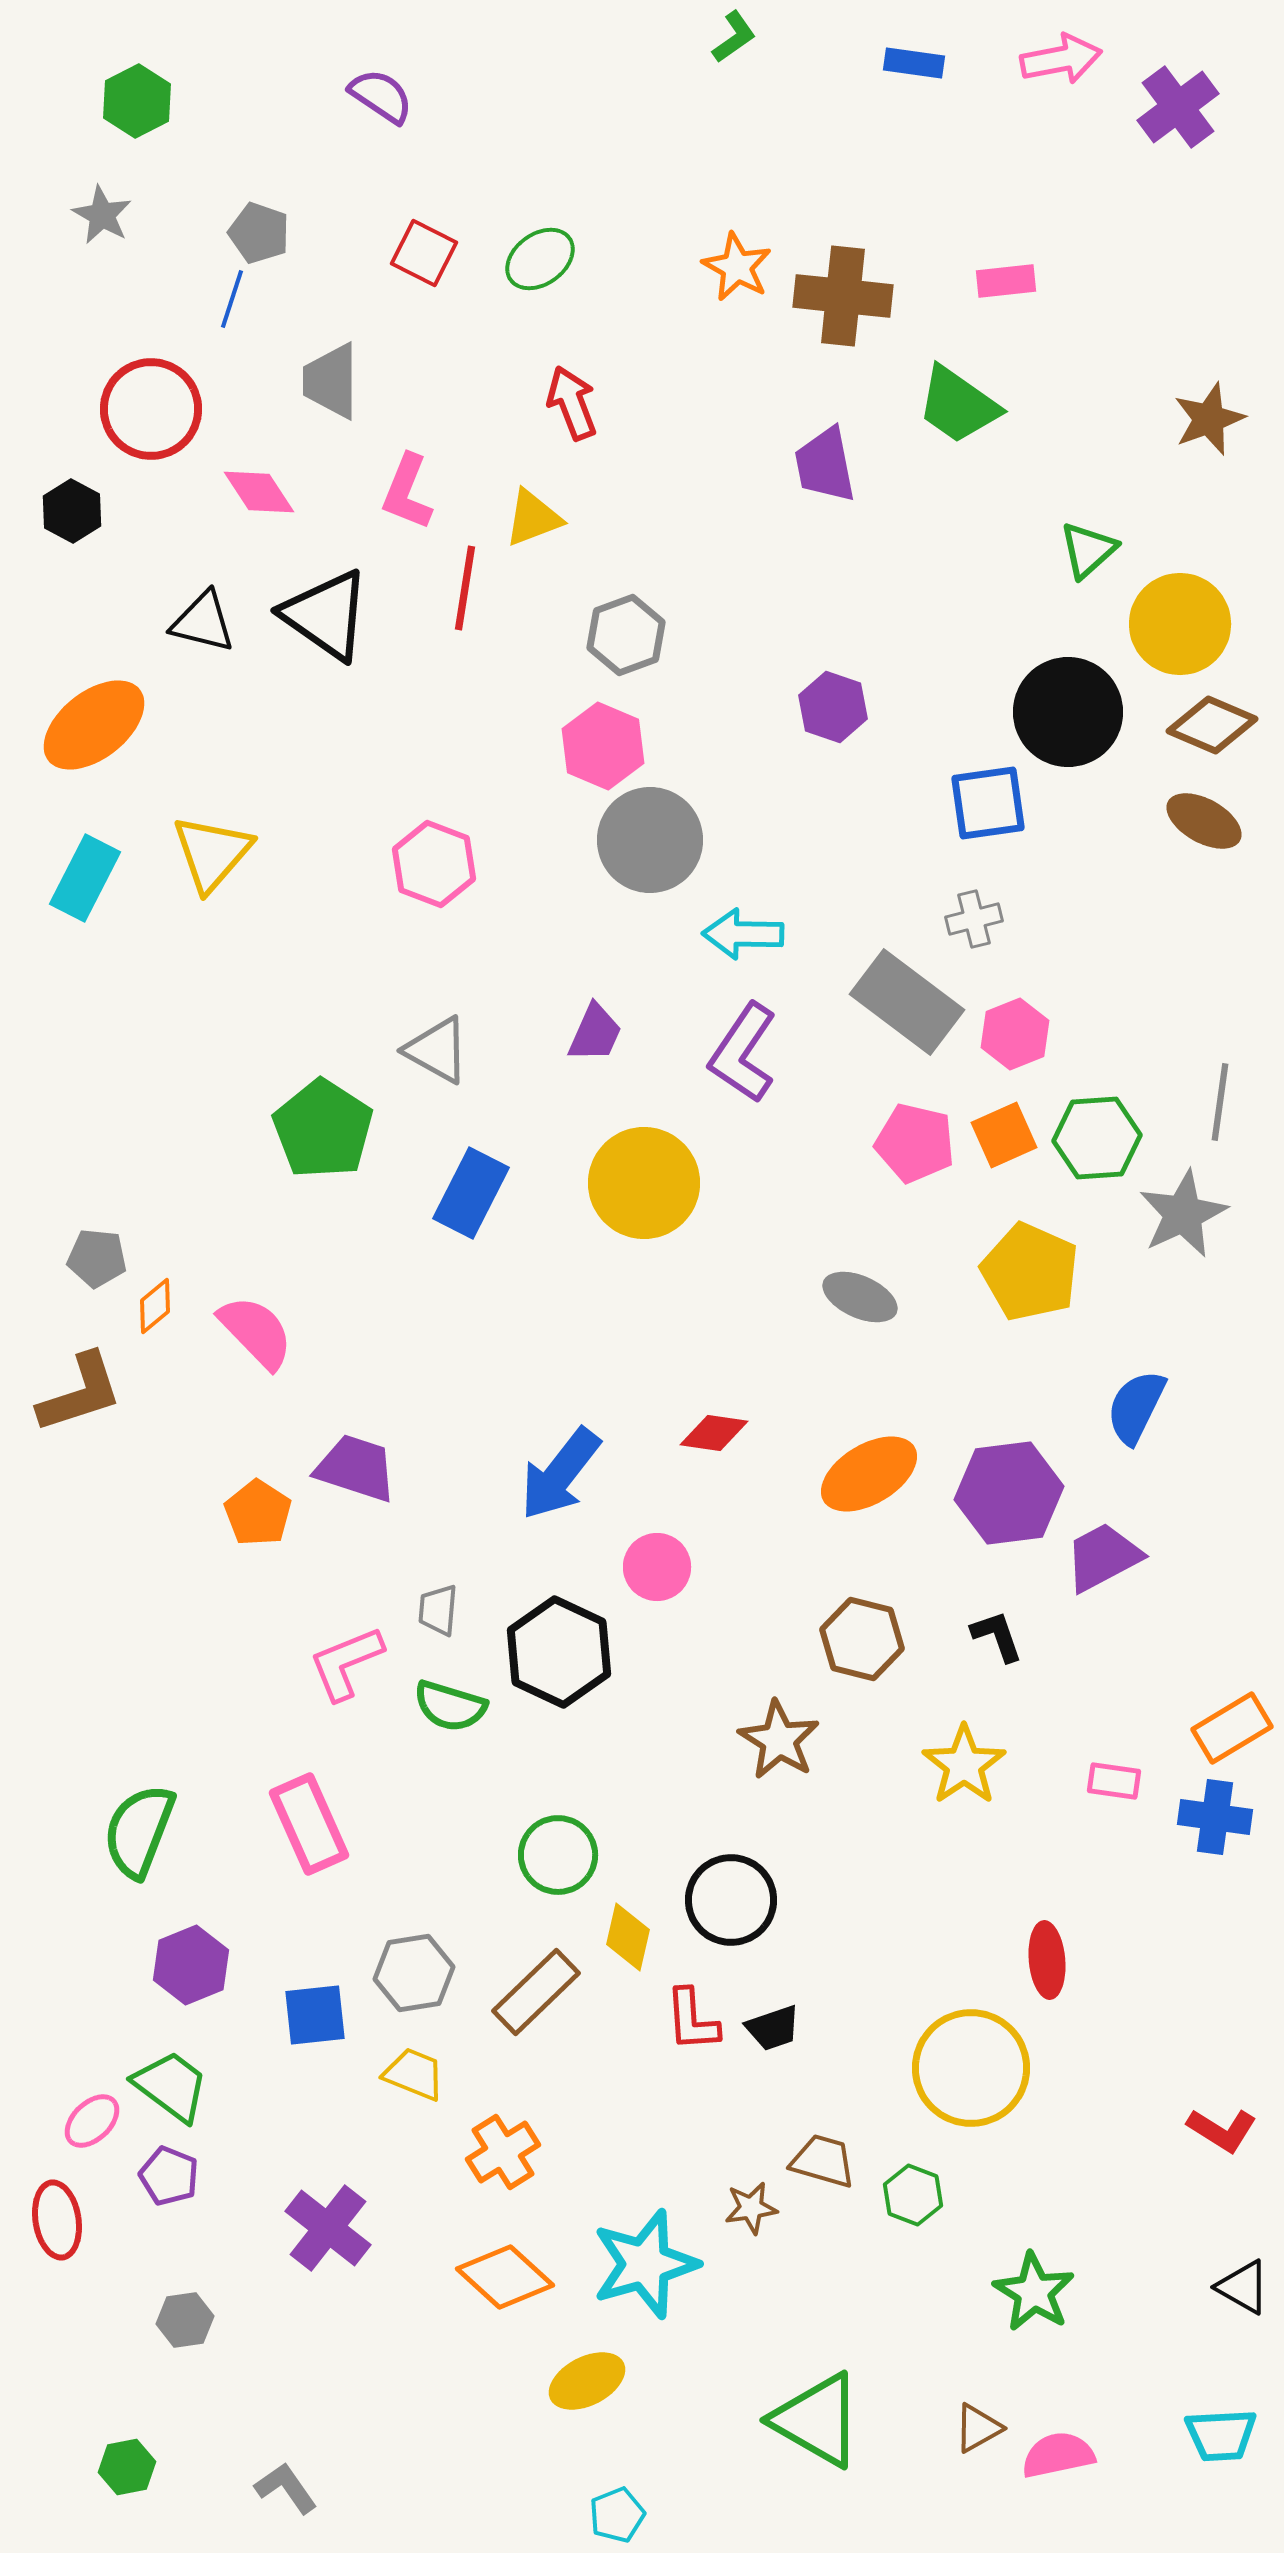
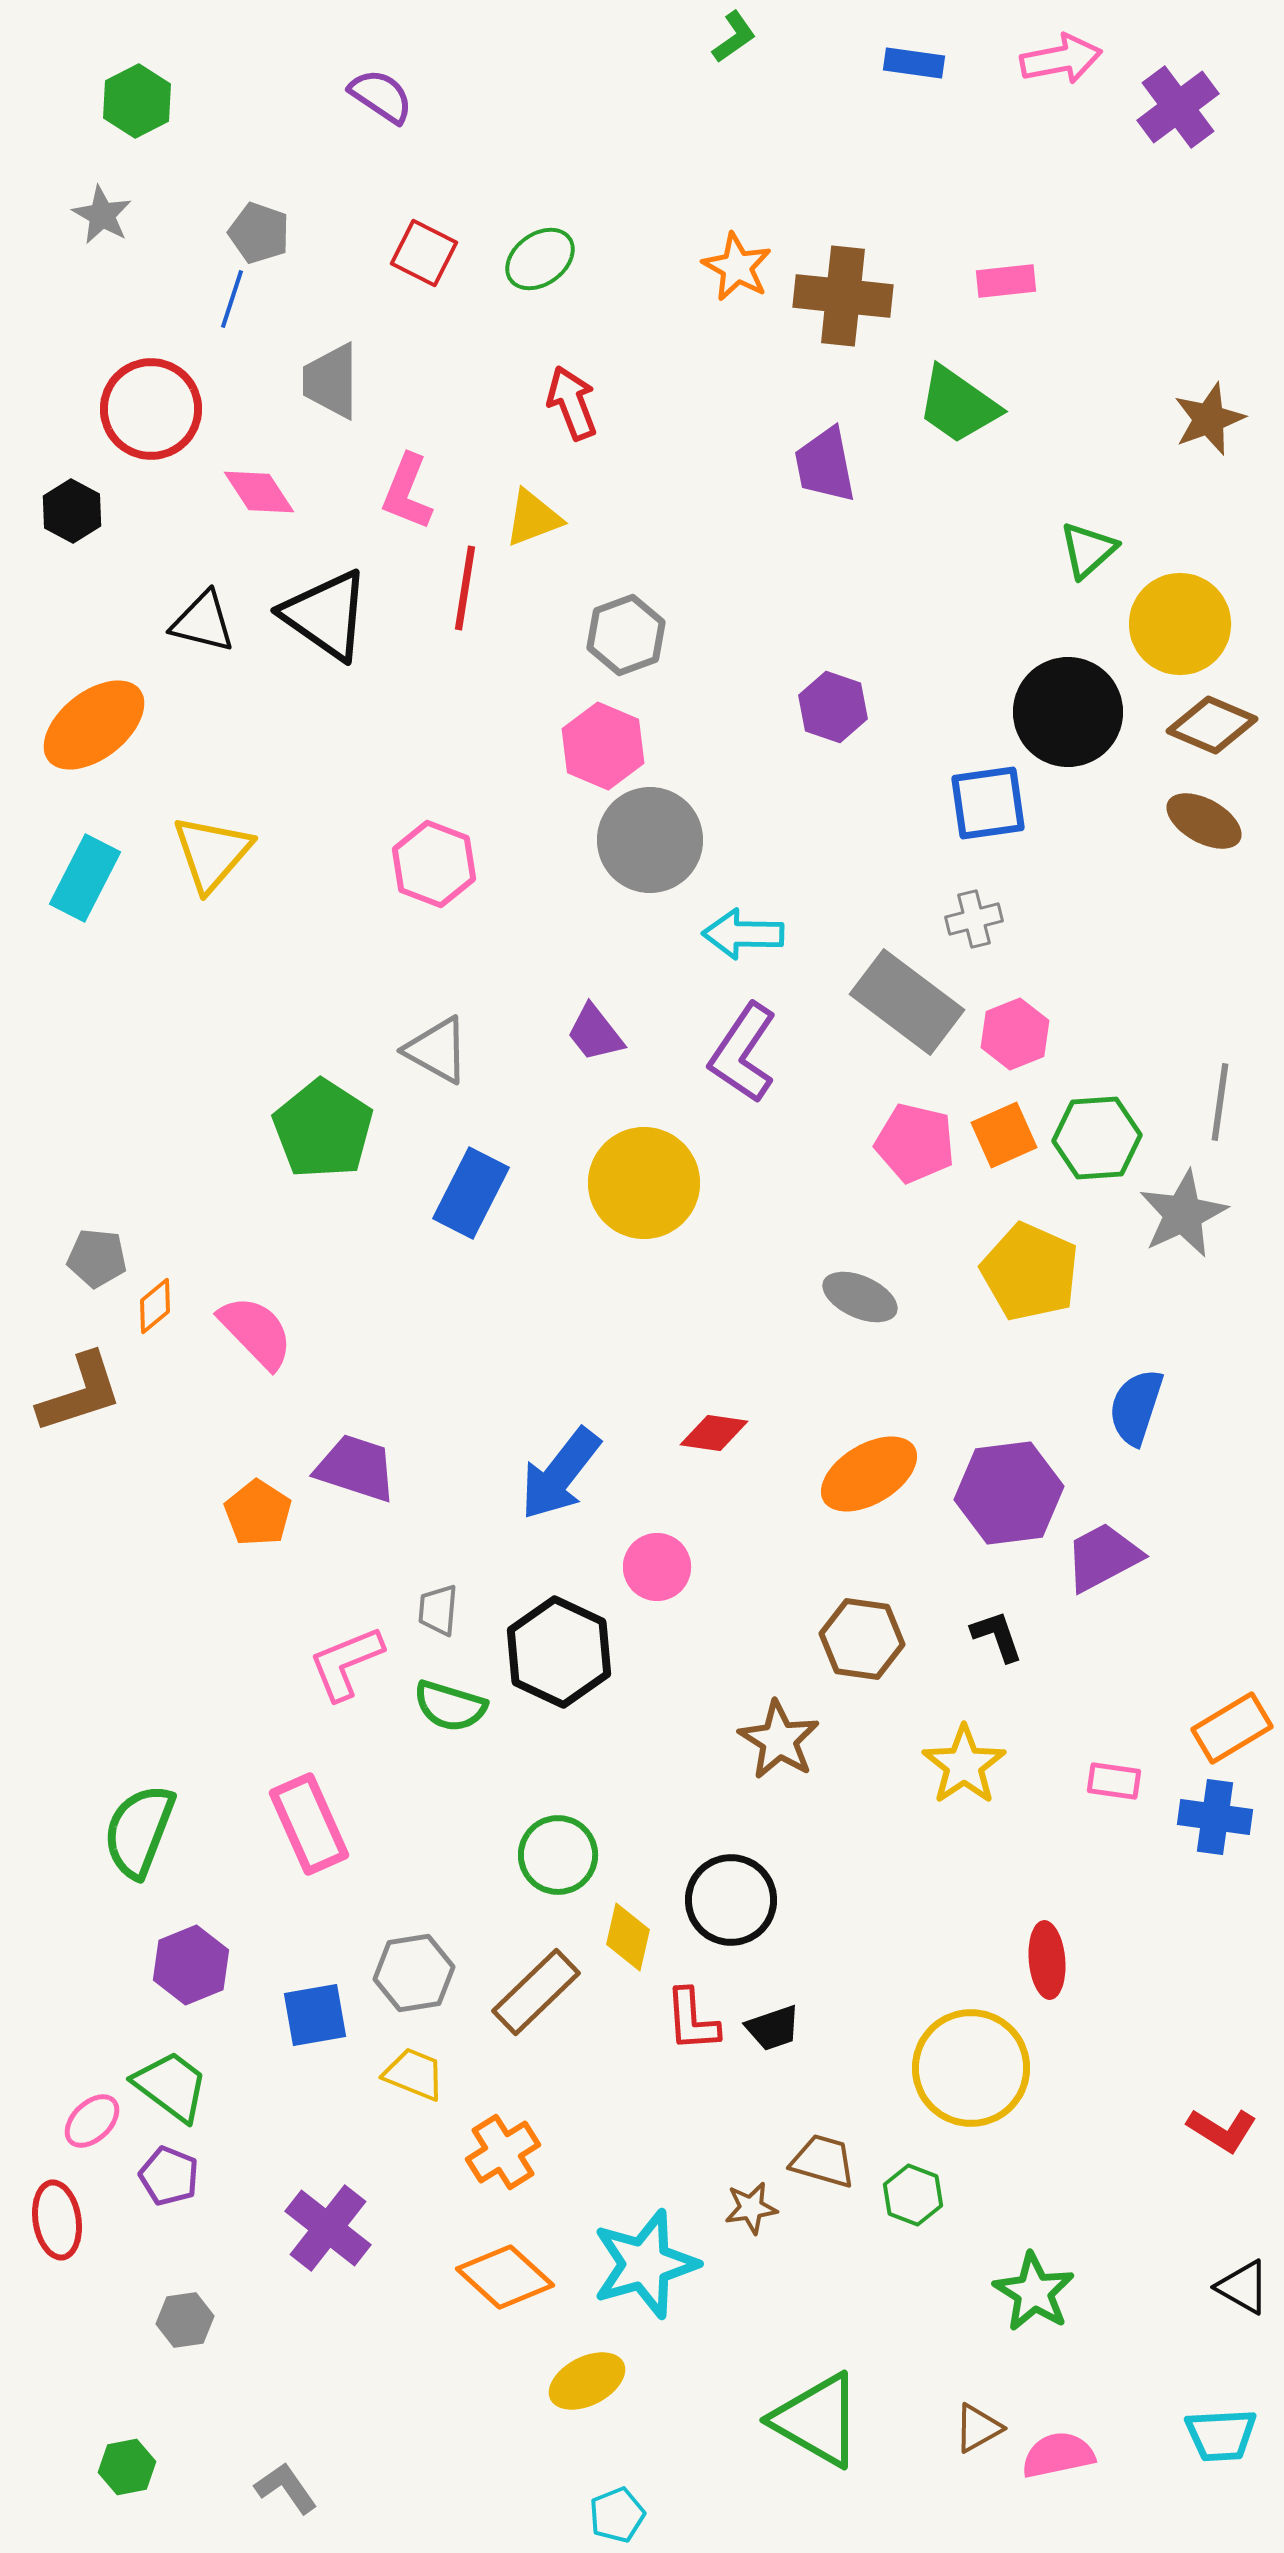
purple trapezoid at (595, 1033): rotated 118 degrees clockwise
blue semicircle at (1136, 1407): rotated 8 degrees counterclockwise
brown hexagon at (862, 1639): rotated 6 degrees counterclockwise
blue square at (315, 2015): rotated 4 degrees counterclockwise
